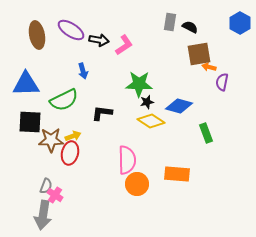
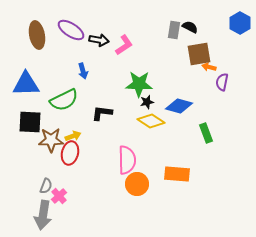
gray rectangle: moved 4 px right, 8 px down
pink cross: moved 4 px right, 1 px down; rotated 14 degrees clockwise
